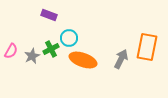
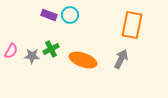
cyan circle: moved 1 px right, 23 px up
orange rectangle: moved 15 px left, 22 px up
gray star: rotated 28 degrees clockwise
